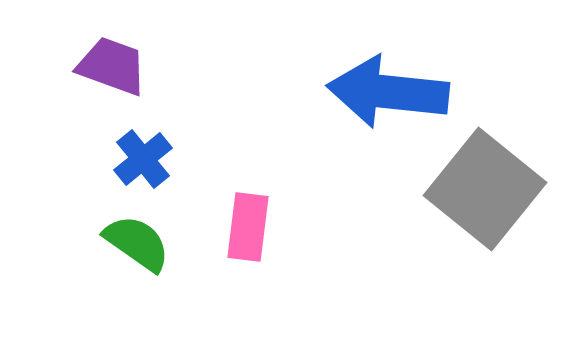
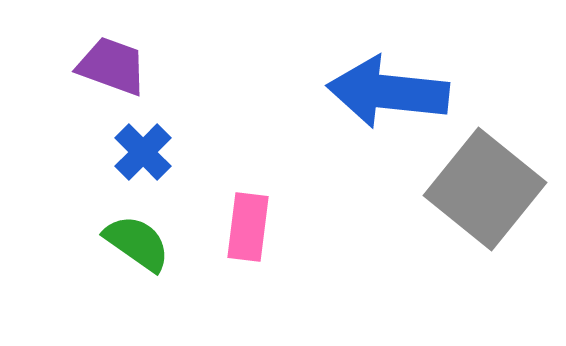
blue cross: moved 7 px up; rotated 6 degrees counterclockwise
